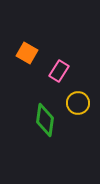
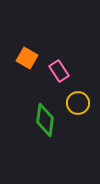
orange square: moved 5 px down
pink rectangle: rotated 65 degrees counterclockwise
